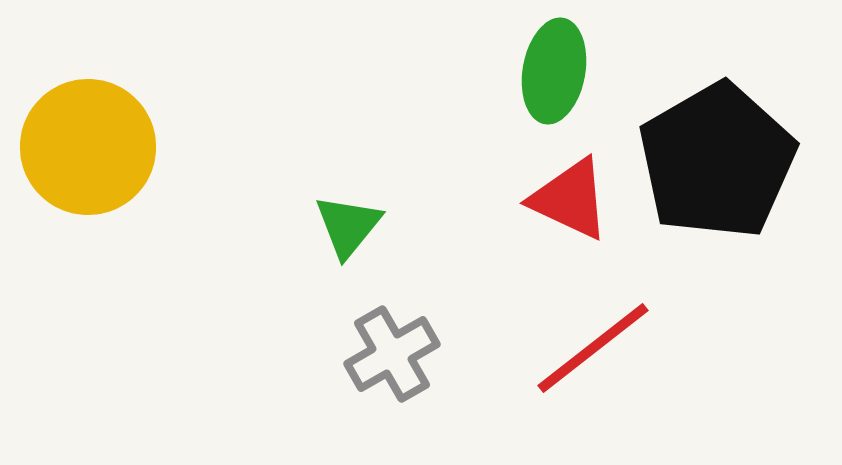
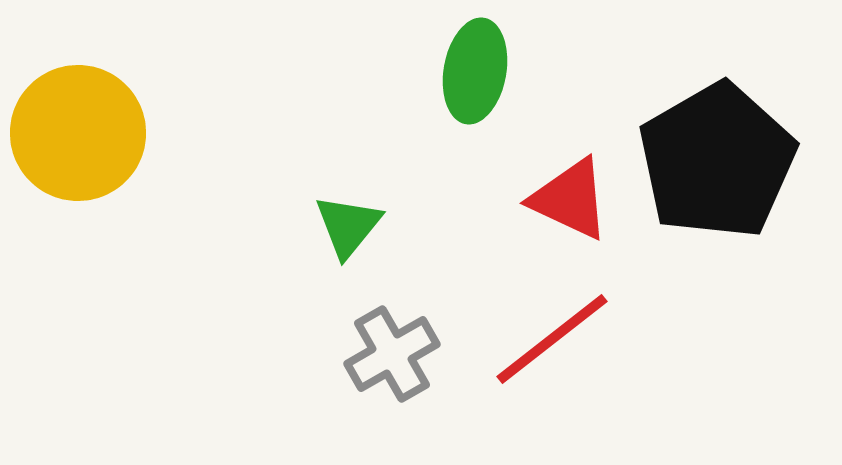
green ellipse: moved 79 px left
yellow circle: moved 10 px left, 14 px up
red line: moved 41 px left, 9 px up
